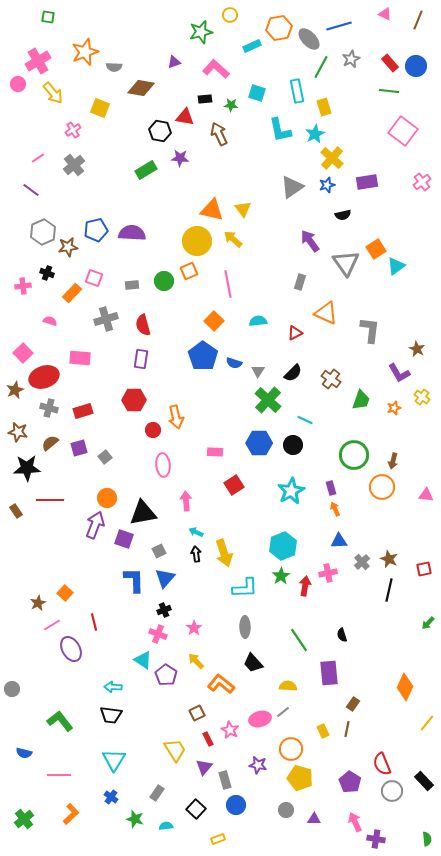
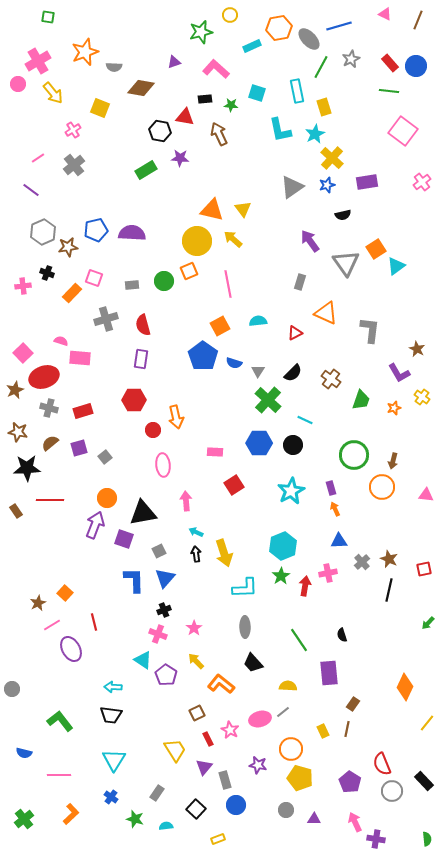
pink semicircle at (50, 321): moved 11 px right, 20 px down
orange square at (214, 321): moved 6 px right, 5 px down; rotated 18 degrees clockwise
